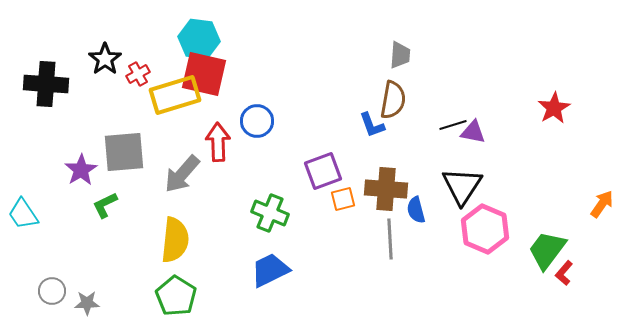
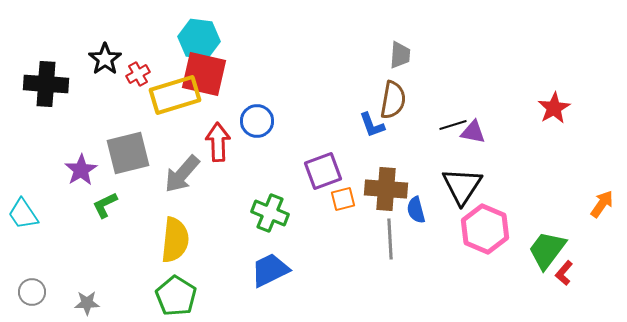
gray square: moved 4 px right, 1 px down; rotated 9 degrees counterclockwise
gray circle: moved 20 px left, 1 px down
